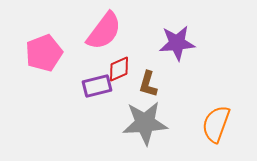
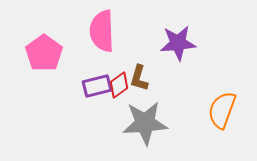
pink semicircle: moved 2 px left; rotated 141 degrees clockwise
purple star: moved 1 px right
pink pentagon: rotated 15 degrees counterclockwise
red diamond: moved 16 px down; rotated 12 degrees counterclockwise
brown L-shape: moved 9 px left, 6 px up
orange semicircle: moved 6 px right, 14 px up
